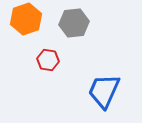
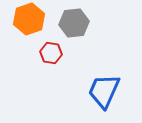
orange hexagon: moved 3 px right
red hexagon: moved 3 px right, 7 px up
